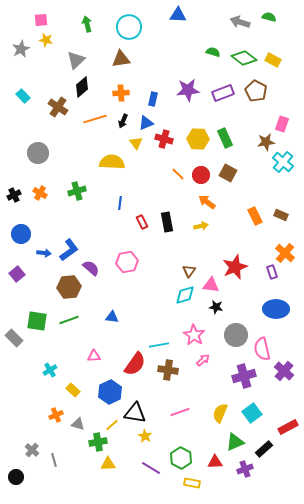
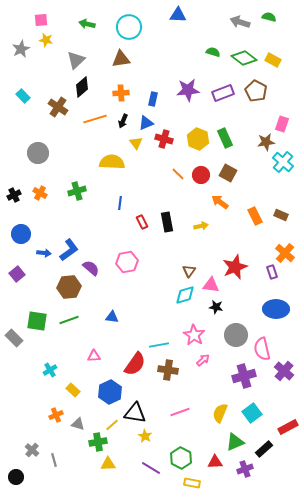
green arrow at (87, 24): rotated 63 degrees counterclockwise
yellow hexagon at (198, 139): rotated 20 degrees clockwise
orange arrow at (207, 202): moved 13 px right
